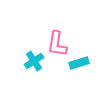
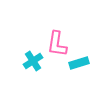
cyan cross: moved 1 px left
